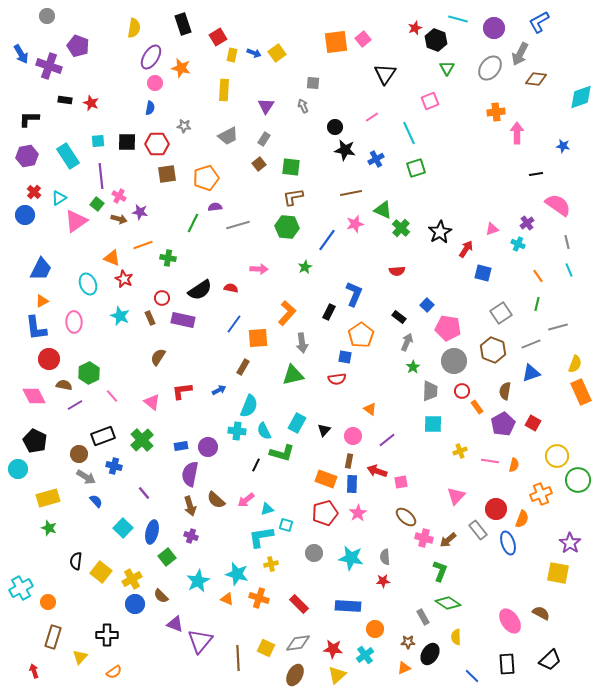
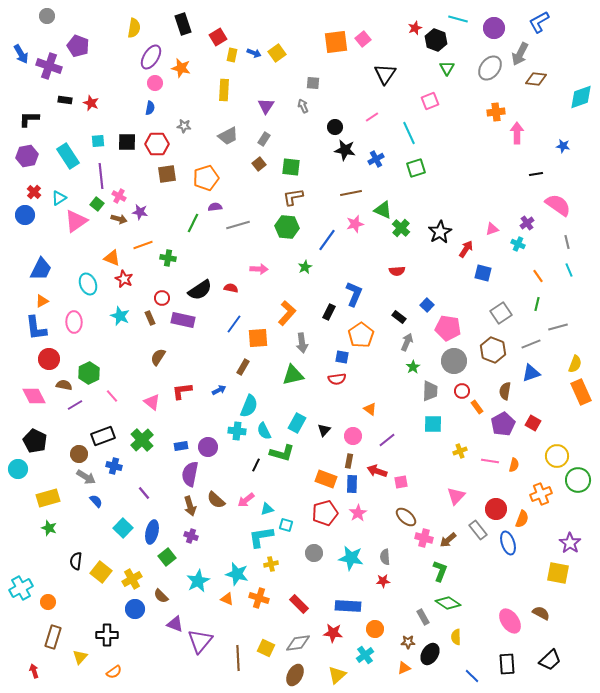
blue square at (345, 357): moved 3 px left
blue circle at (135, 604): moved 5 px down
red star at (333, 649): moved 16 px up
